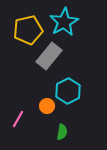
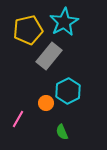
orange circle: moved 1 px left, 3 px up
green semicircle: rotated 147 degrees clockwise
